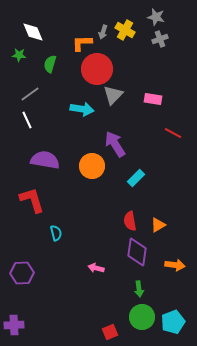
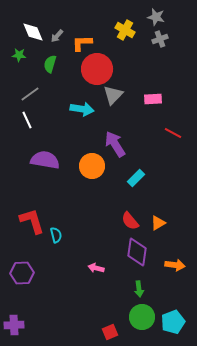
gray arrow: moved 46 px left, 4 px down; rotated 24 degrees clockwise
pink rectangle: rotated 12 degrees counterclockwise
red L-shape: moved 21 px down
red semicircle: rotated 30 degrees counterclockwise
orange triangle: moved 2 px up
cyan semicircle: moved 2 px down
